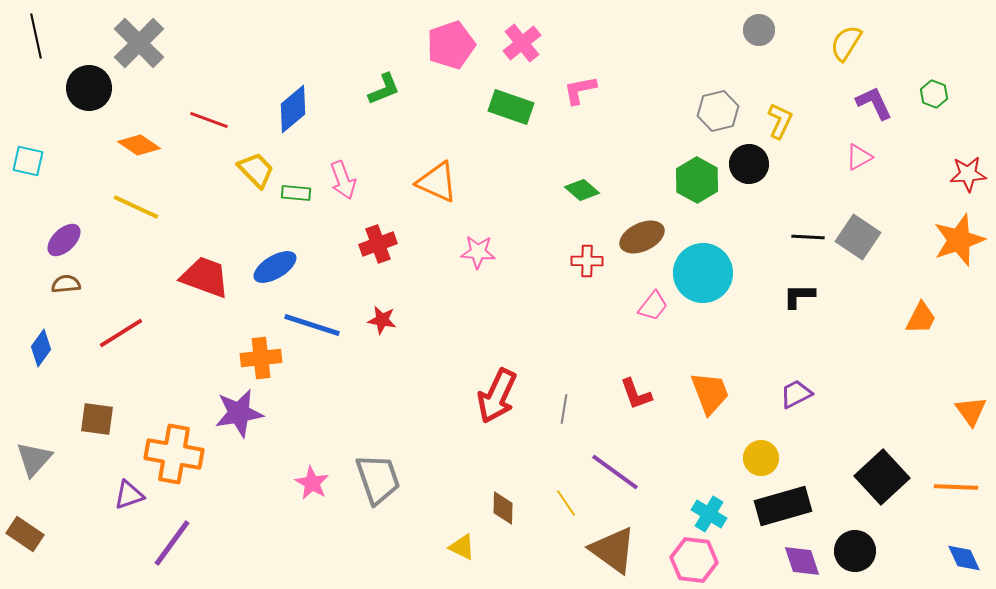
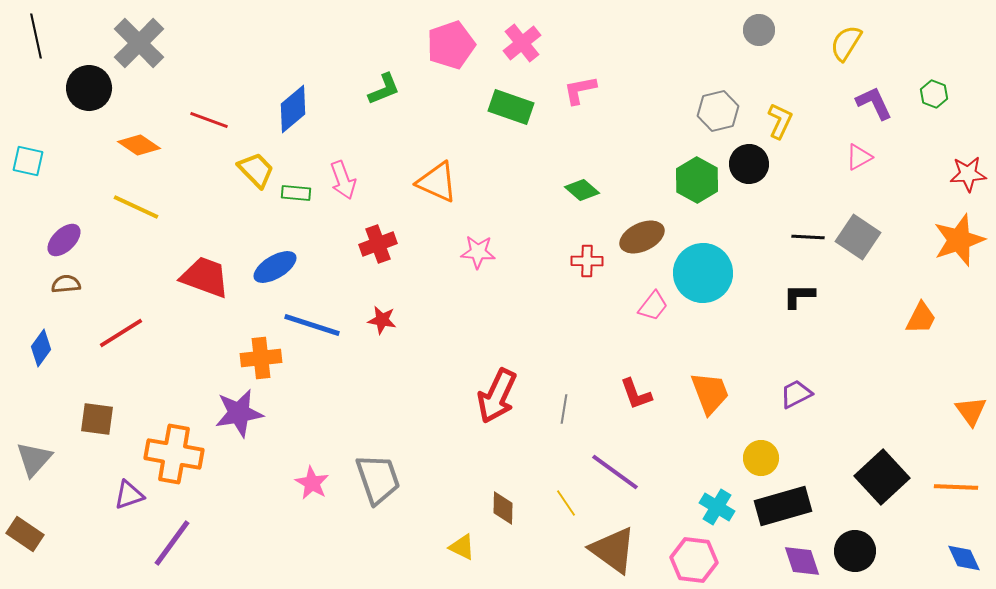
cyan cross at (709, 514): moved 8 px right, 7 px up
